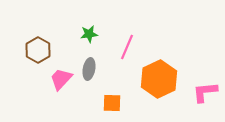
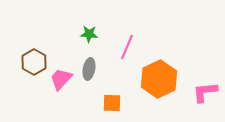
green star: rotated 12 degrees clockwise
brown hexagon: moved 4 px left, 12 px down
